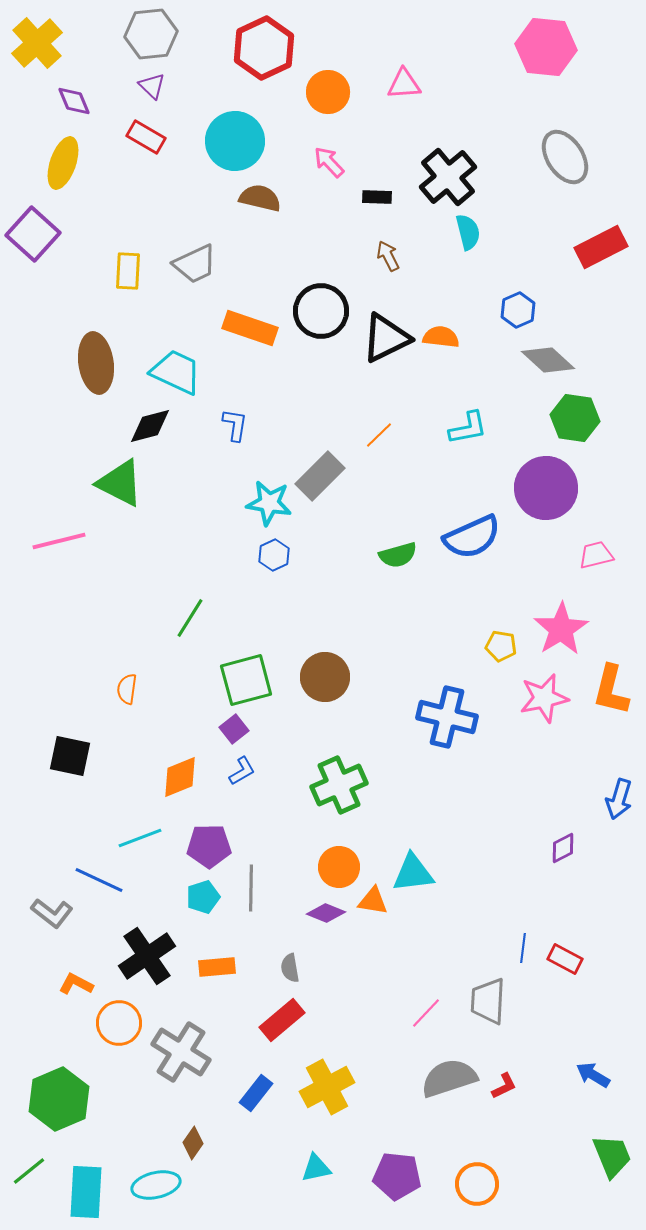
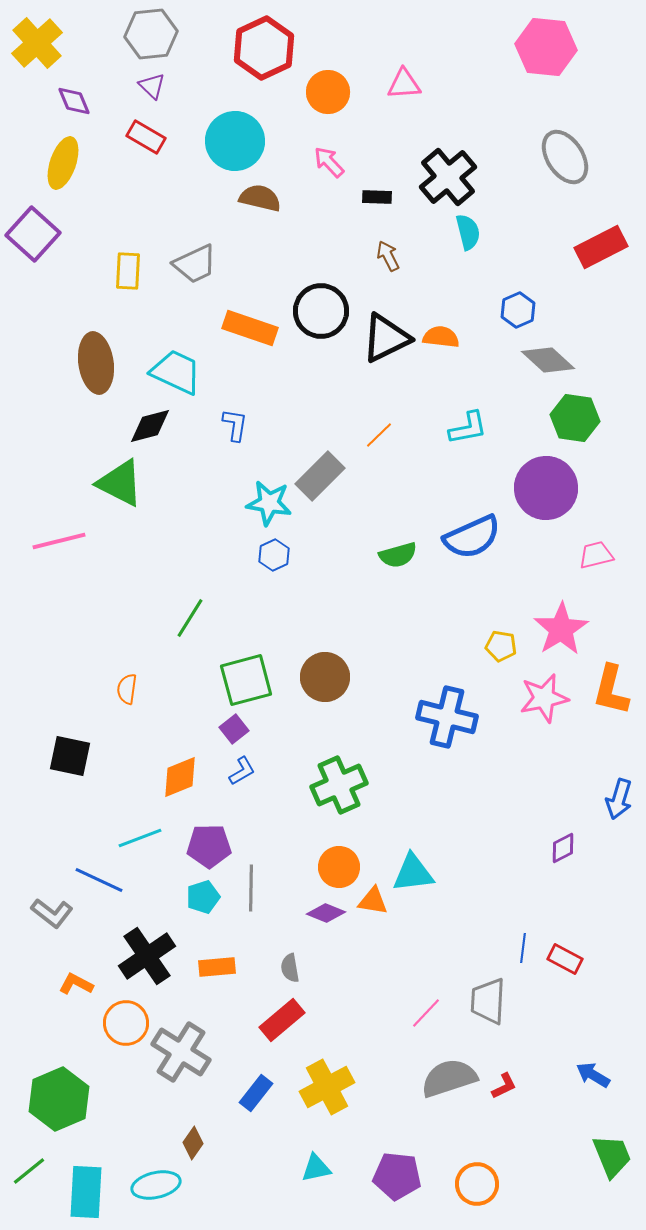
orange circle at (119, 1023): moved 7 px right
